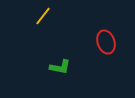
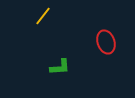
green L-shape: rotated 15 degrees counterclockwise
